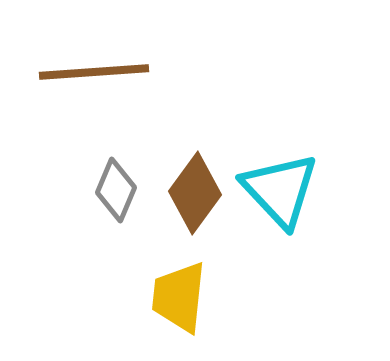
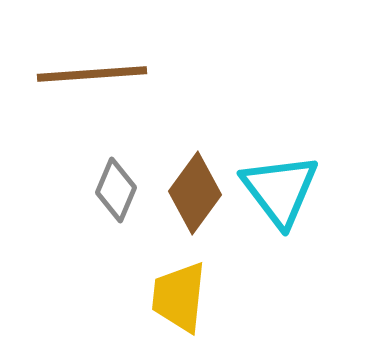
brown line: moved 2 px left, 2 px down
cyan triangle: rotated 6 degrees clockwise
